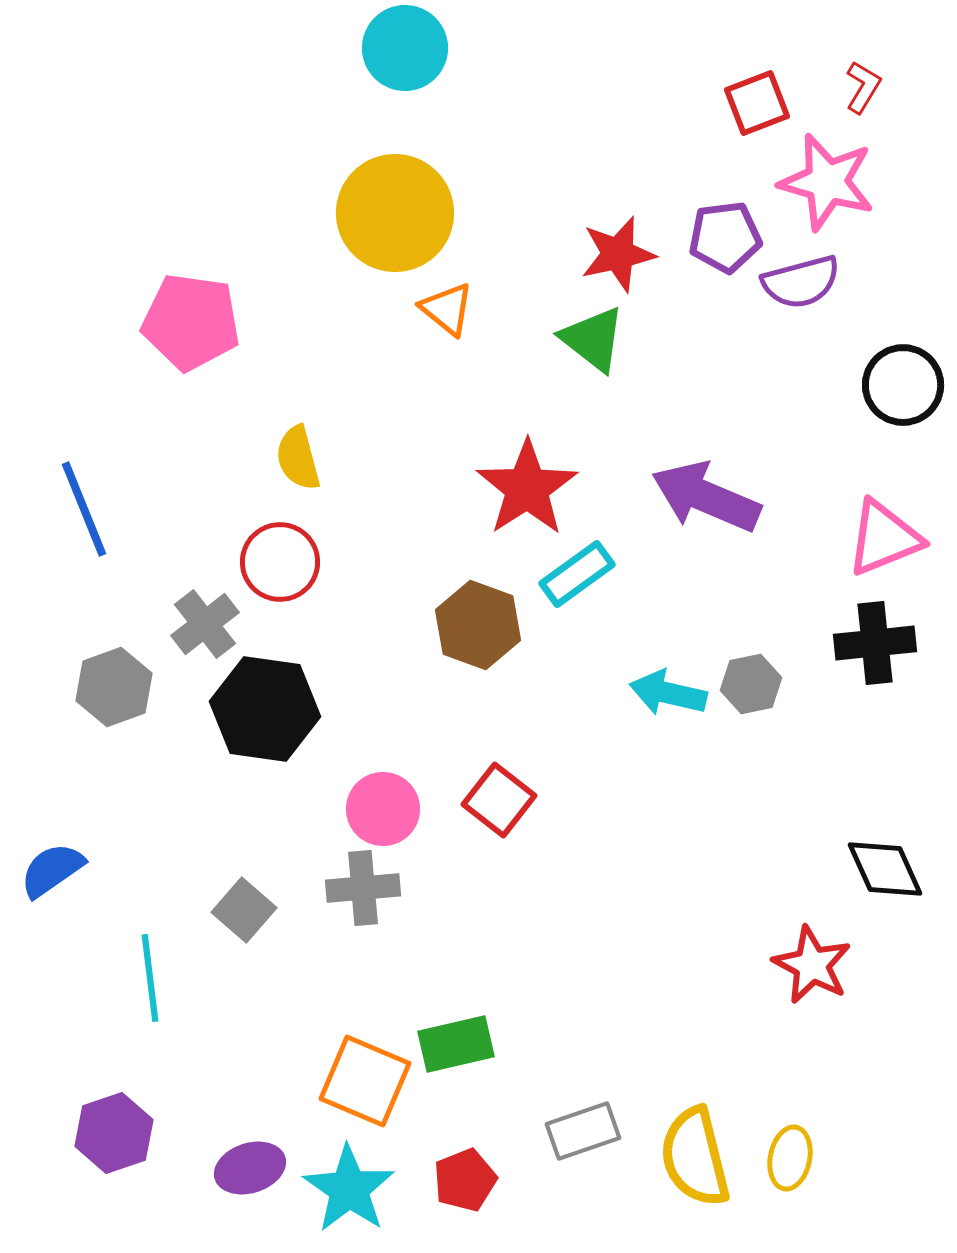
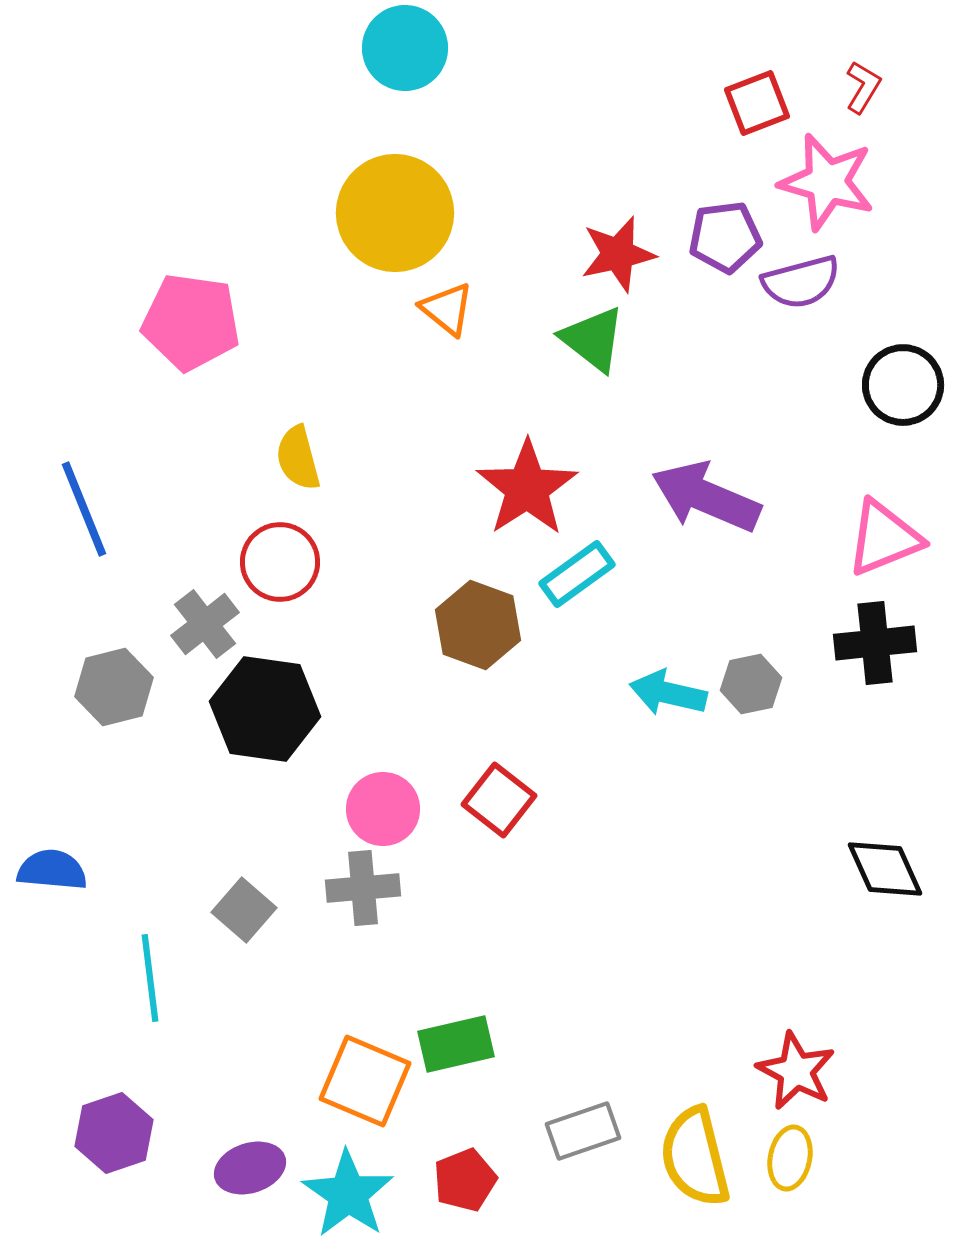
gray hexagon at (114, 687): rotated 6 degrees clockwise
blue semicircle at (52, 870): rotated 40 degrees clockwise
red star at (812, 965): moved 16 px left, 106 px down
cyan star at (349, 1189): moved 1 px left, 5 px down
